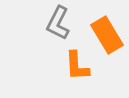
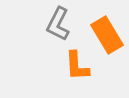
gray L-shape: moved 1 px down
